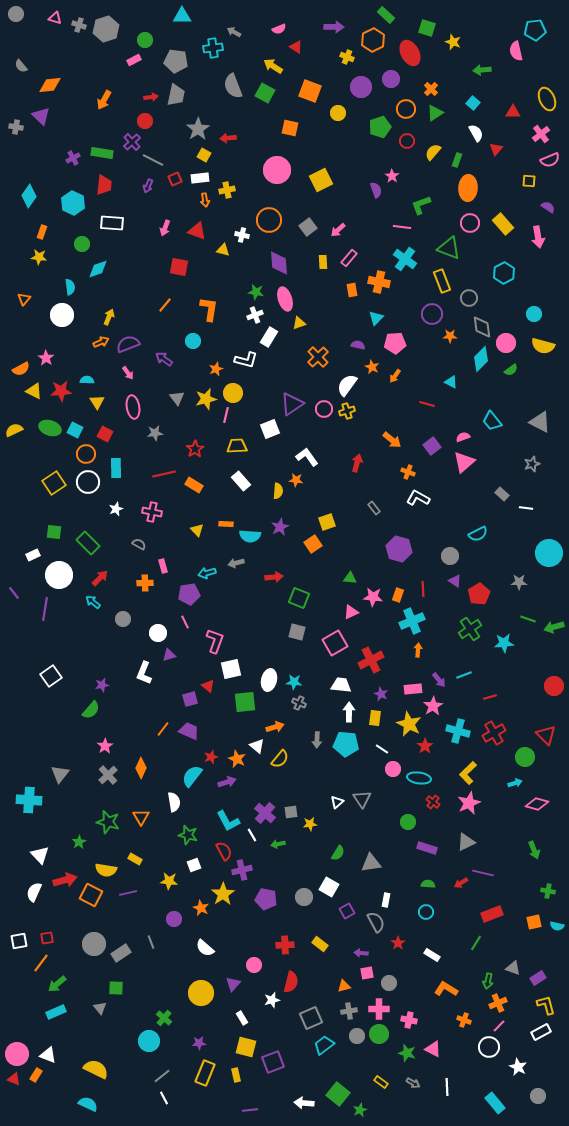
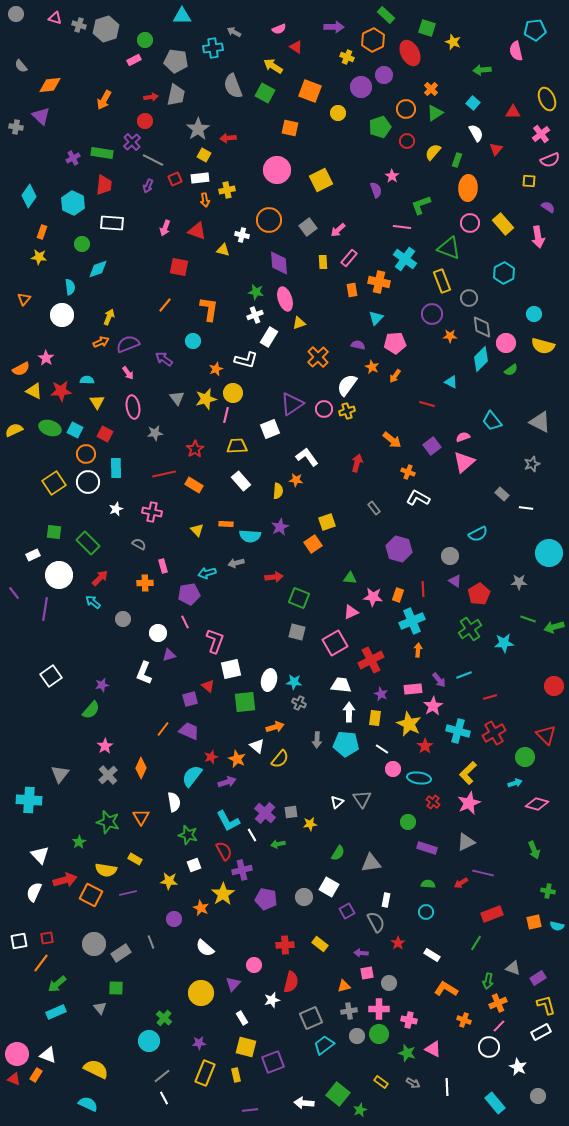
purple circle at (391, 79): moved 7 px left, 4 px up
